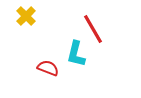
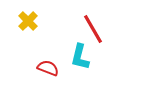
yellow cross: moved 2 px right, 5 px down
cyan L-shape: moved 4 px right, 3 px down
